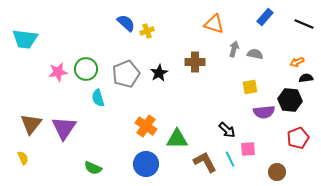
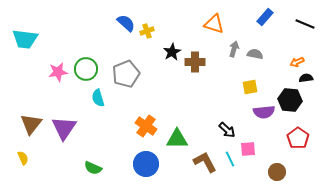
black line: moved 1 px right
black star: moved 13 px right, 21 px up
red pentagon: rotated 15 degrees counterclockwise
